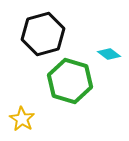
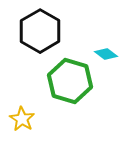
black hexagon: moved 3 px left, 3 px up; rotated 15 degrees counterclockwise
cyan diamond: moved 3 px left
